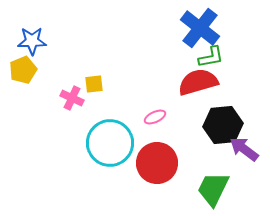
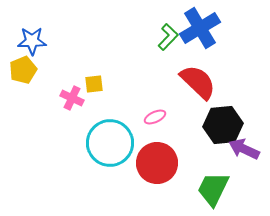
blue cross: rotated 21 degrees clockwise
green L-shape: moved 43 px left, 20 px up; rotated 36 degrees counterclockwise
red semicircle: rotated 60 degrees clockwise
purple arrow: rotated 12 degrees counterclockwise
